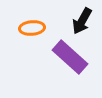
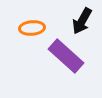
purple rectangle: moved 4 px left, 1 px up
